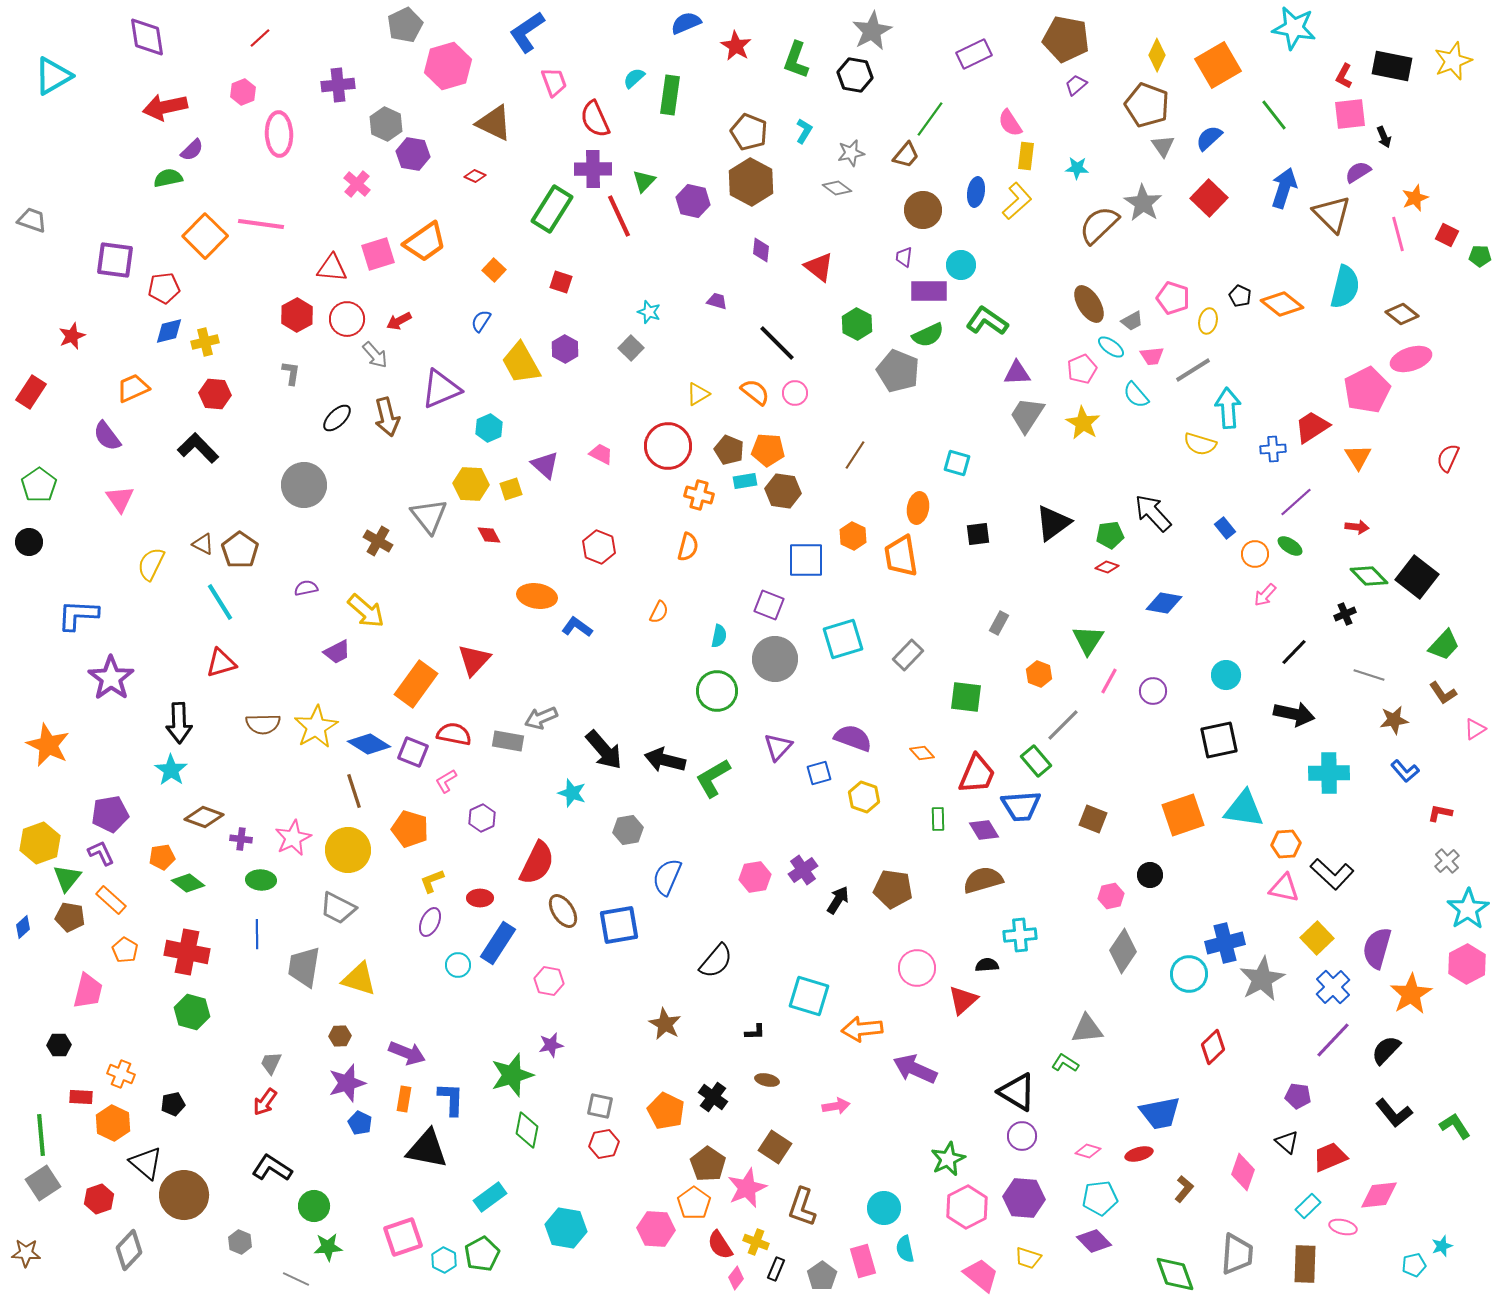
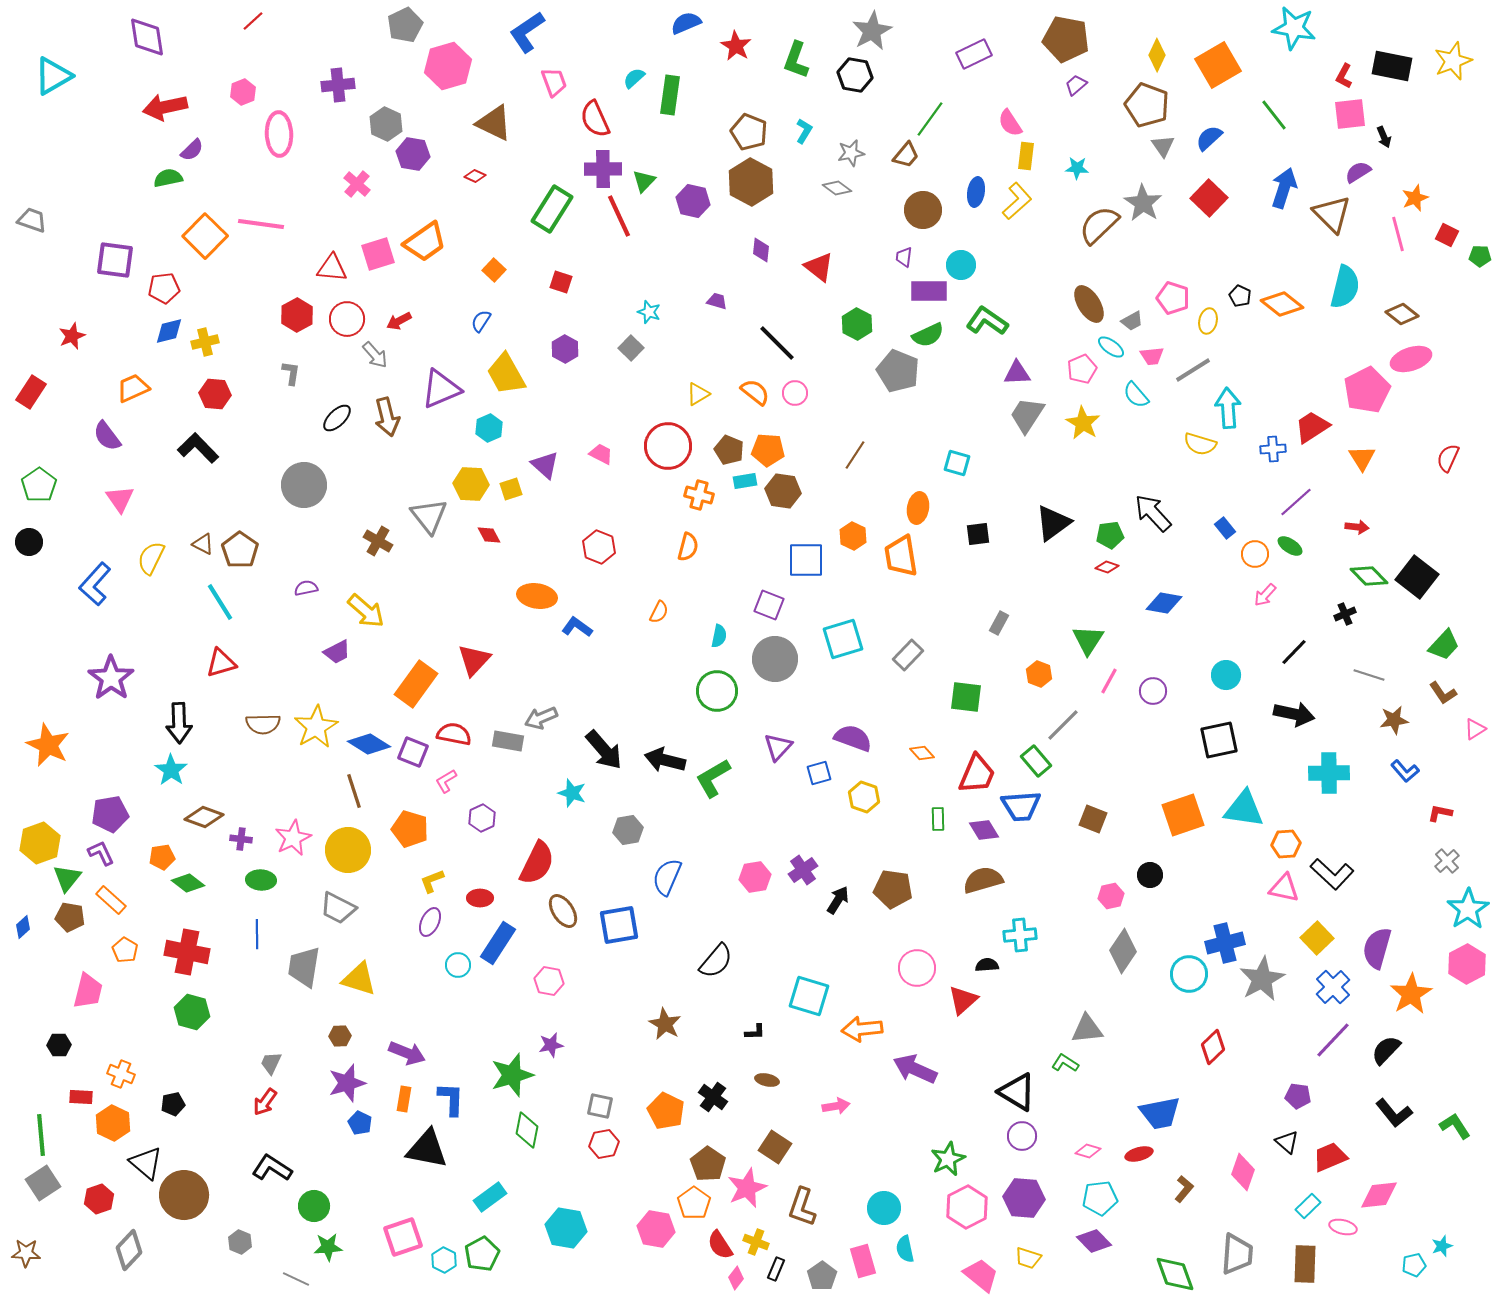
red line at (260, 38): moved 7 px left, 17 px up
purple cross at (593, 169): moved 10 px right
yellow trapezoid at (521, 363): moved 15 px left, 11 px down
orange triangle at (1358, 457): moved 4 px right, 1 px down
yellow semicircle at (151, 564): moved 6 px up
blue L-shape at (78, 615): moved 17 px right, 31 px up; rotated 51 degrees counterclockwise
pink hexagon at (656, 1229): rotated 6 degrees clockwise
